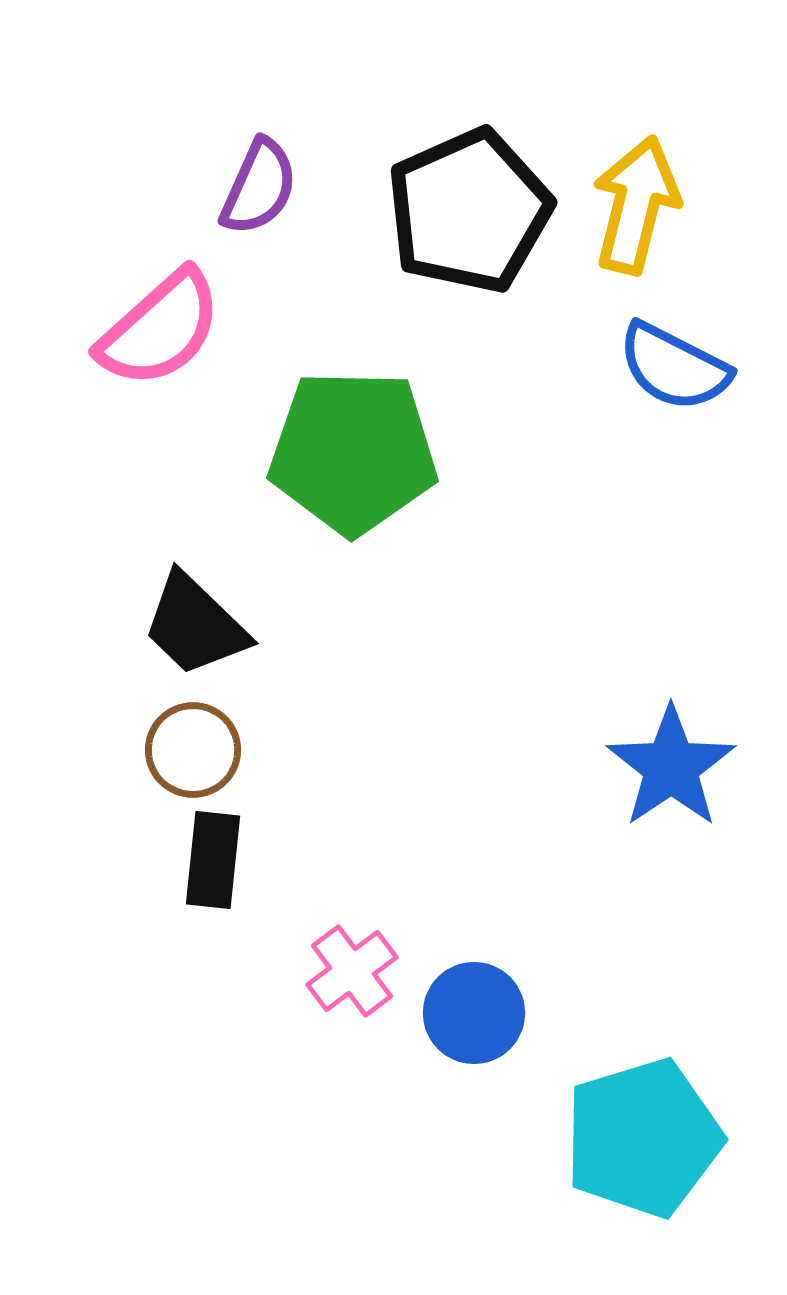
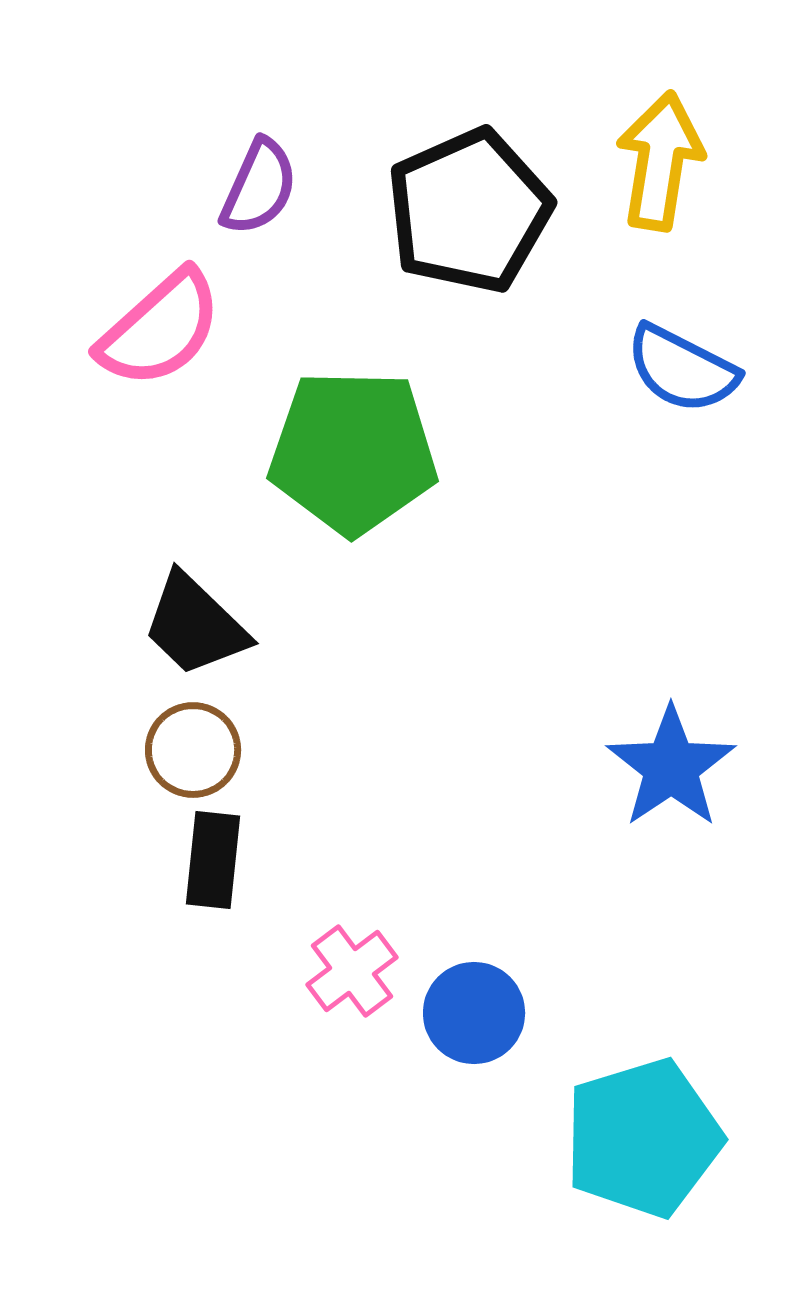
yellow arrow: moved 24 px right, 44 px up; rotated 5 degrees counterclockwise
blue semicircle: moved 8 px right, 2 px down
